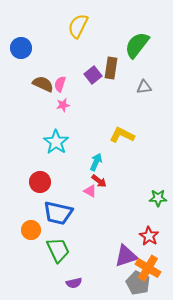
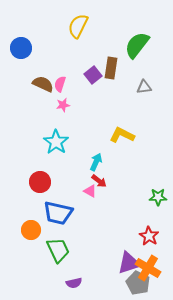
green star: moved 1 px up
purple triangle: moved 3 px right, 7 px down
